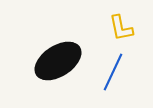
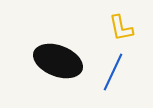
black ellipse: rotated 54 degrees clockwise
